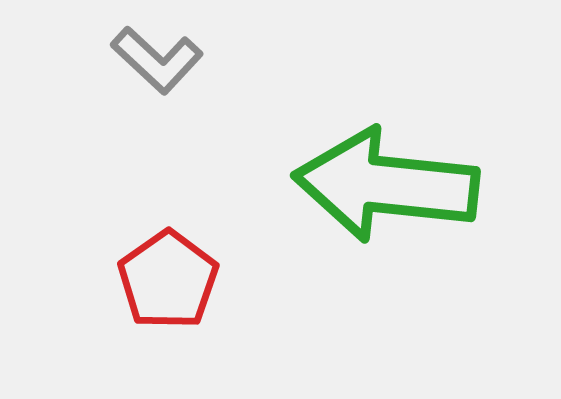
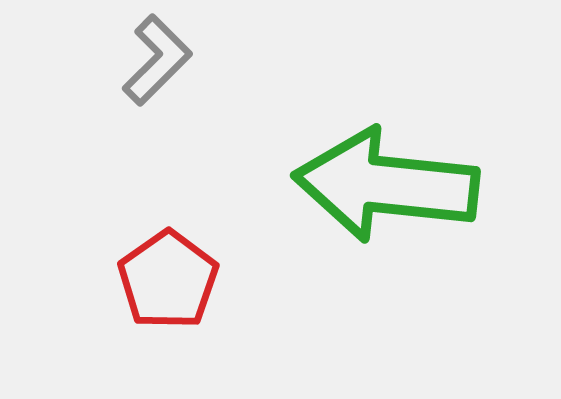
gray L-shape: rotated 88 degrees counterclockwise
